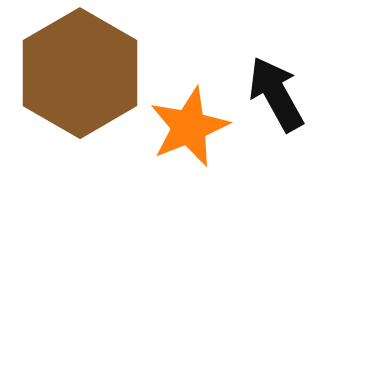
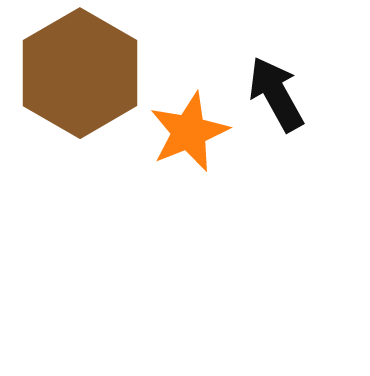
orange star: moved 5 px down
